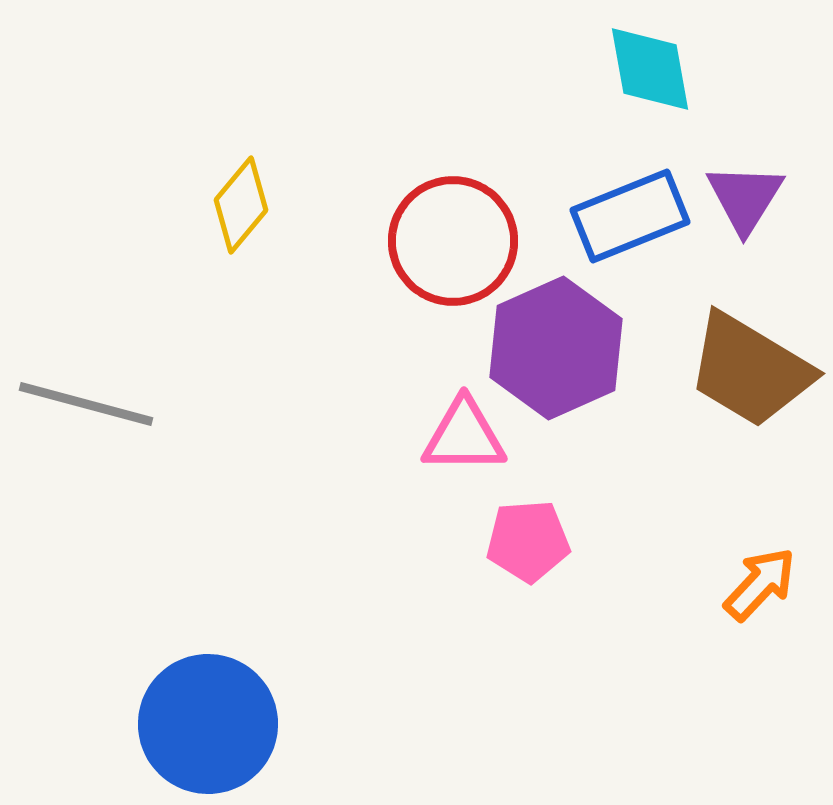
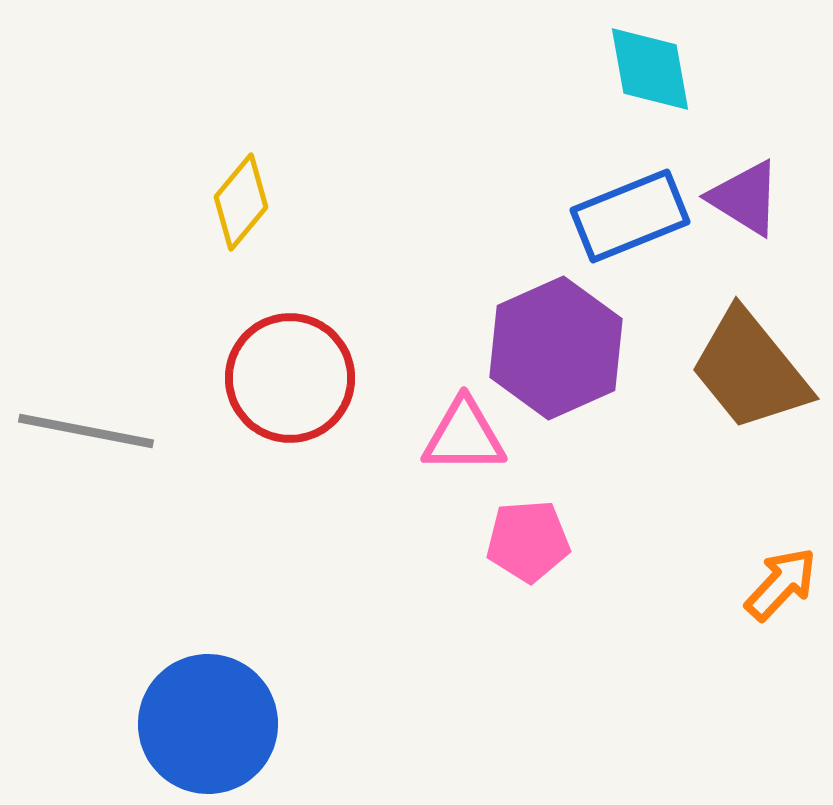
purple triangle: rotated 30 degrees counterclockwise
yellow diamond: moved 3 px up
red circle: moved 163 px left, 137 px down
brown trapezoid: rotated 20 degrees clockwise
gray line: moved 27 px down; rotated 4 degrees counterclockwise
orange arrow: moved 21 px right
